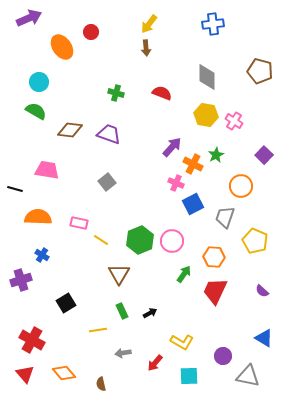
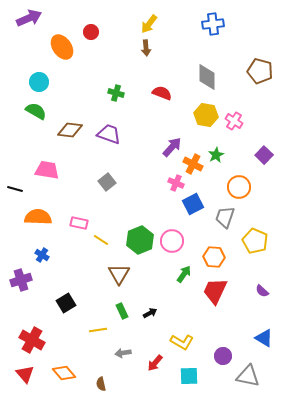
orange circle at (241, 186): moved 2 px left, 1 px down
